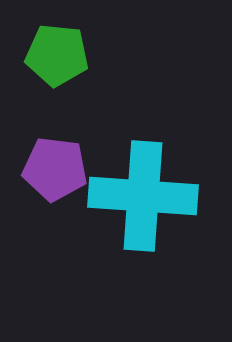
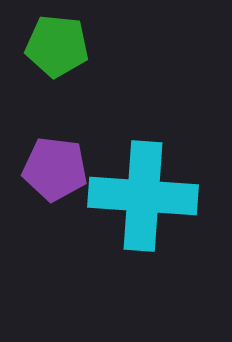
green pentagon: moved 9 px up
